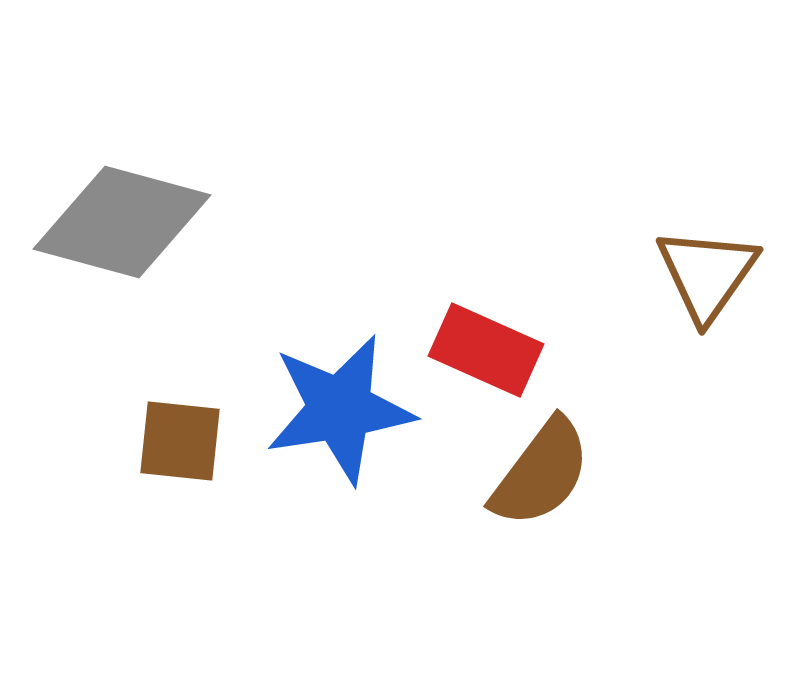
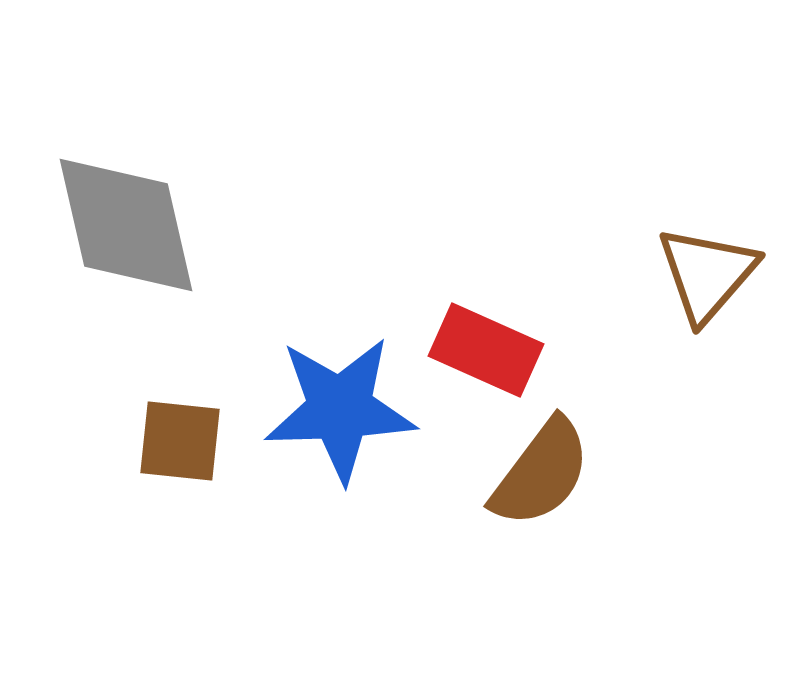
gray diamond: moved 4 px right, 3 px down; rotated 62 degrees clockwise
brown triangle: rotated 6 degrees clockwise
blue star: rotated 7 degrees clockwise
